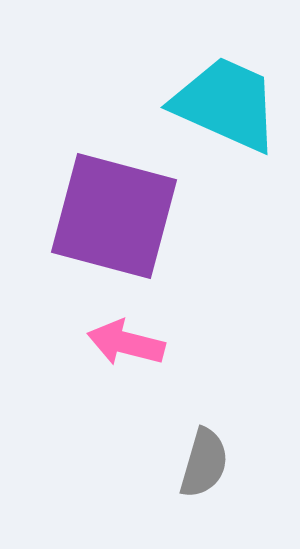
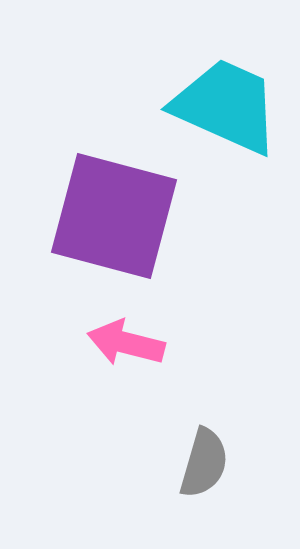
cyan trapezoid: moved 2 px down
